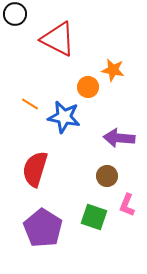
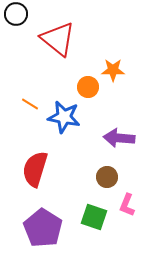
black circle: moved 1 px right
red triangle: rotated 12 degrees clockwise
orange star: rotated 10 degrees counterclockwise
brown circle: moved 1 px down
